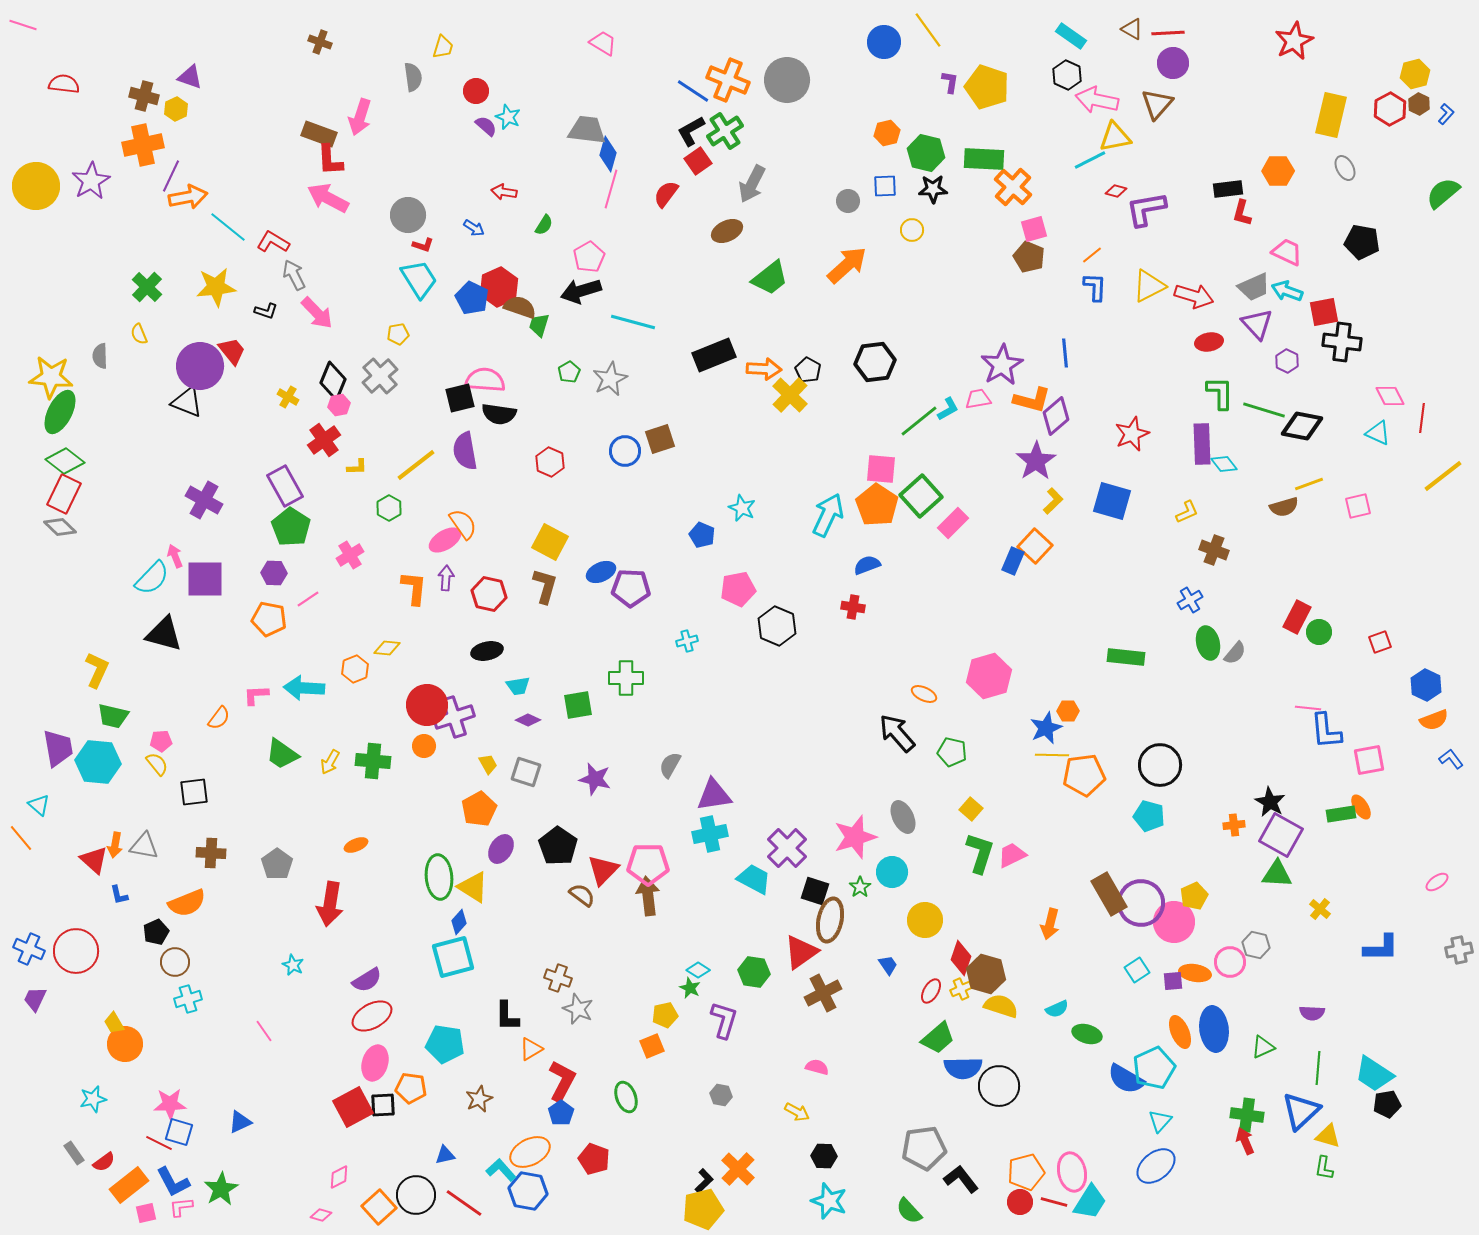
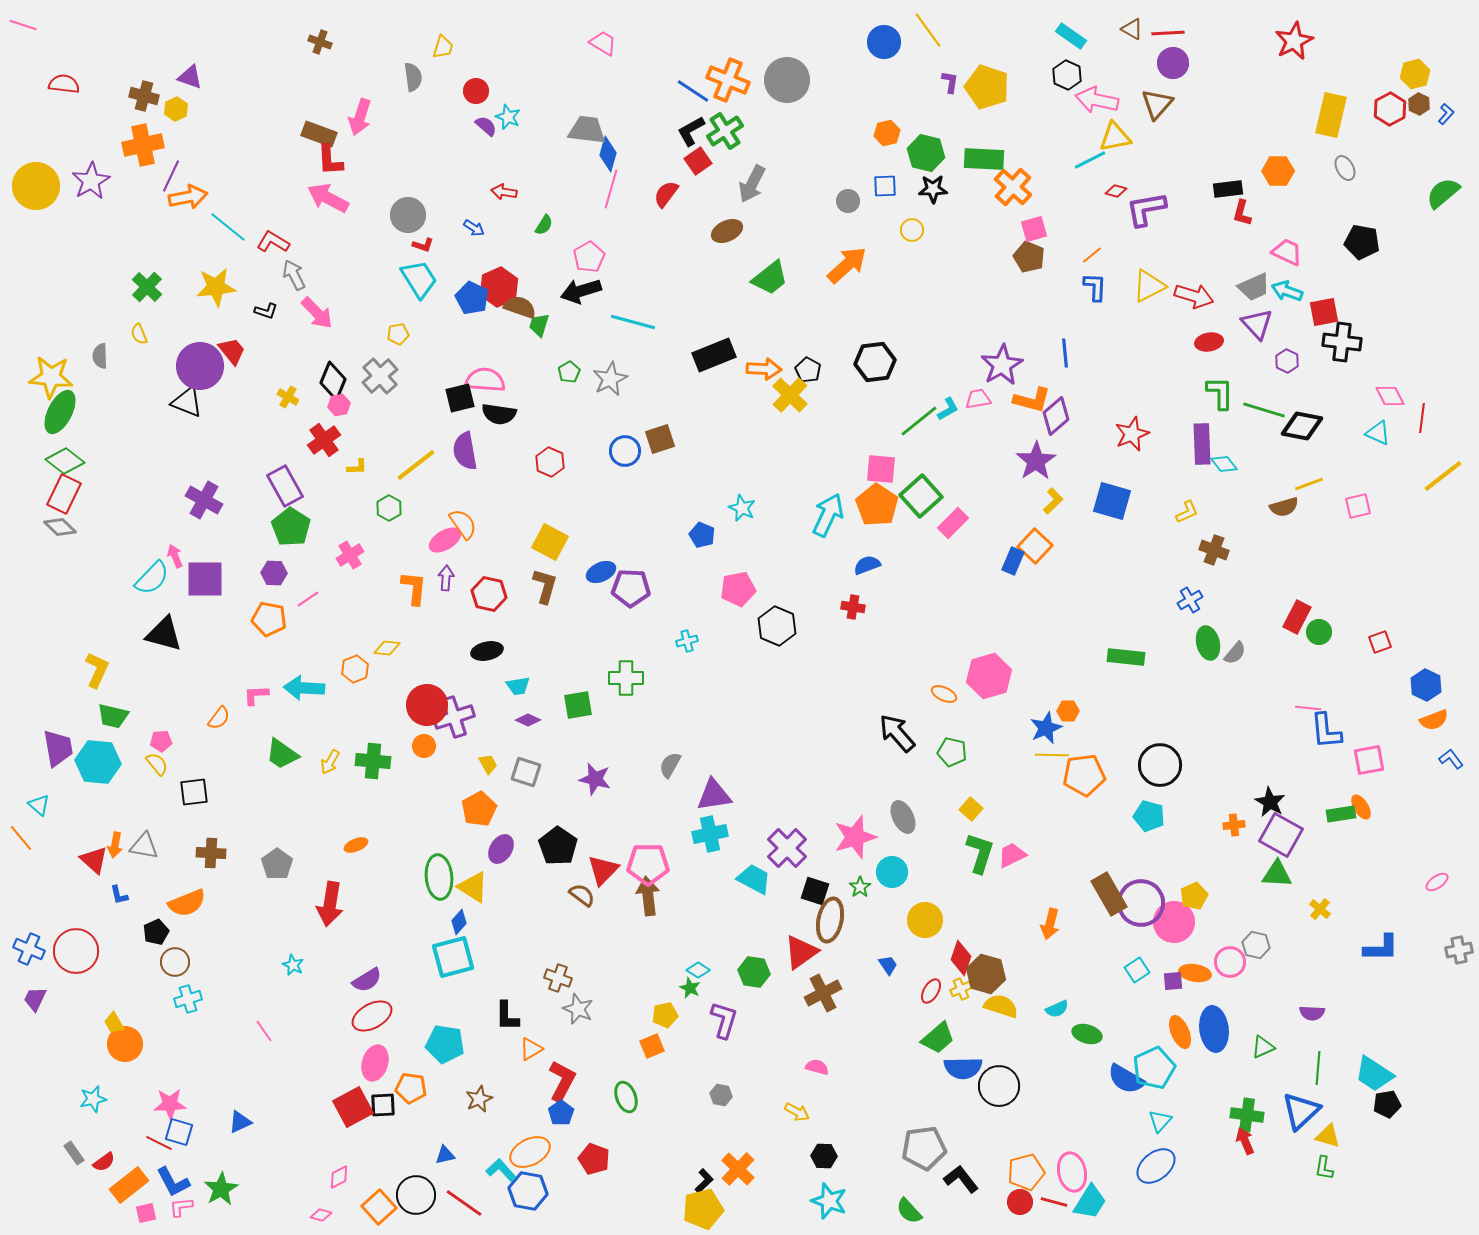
orange ellipse at (924, 694): moved 20 px right
